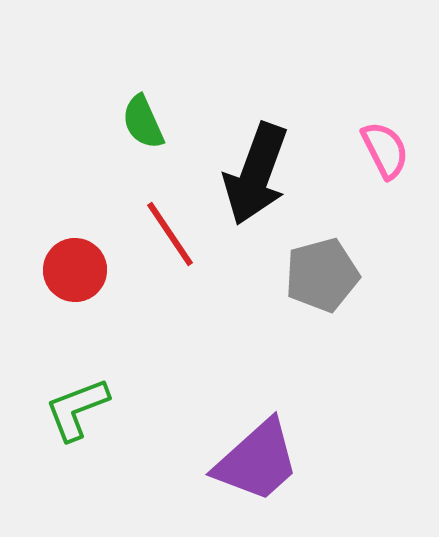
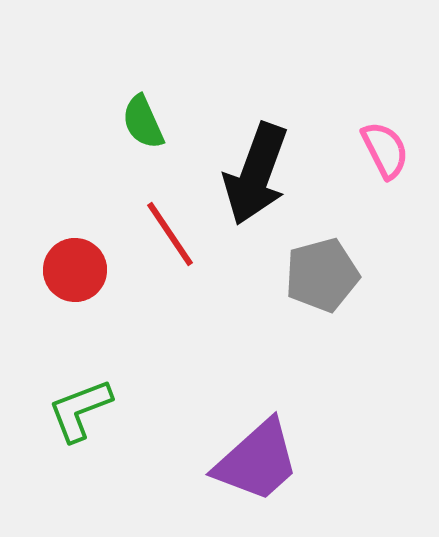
green L-shape: moved 3 px right, 1 px down
